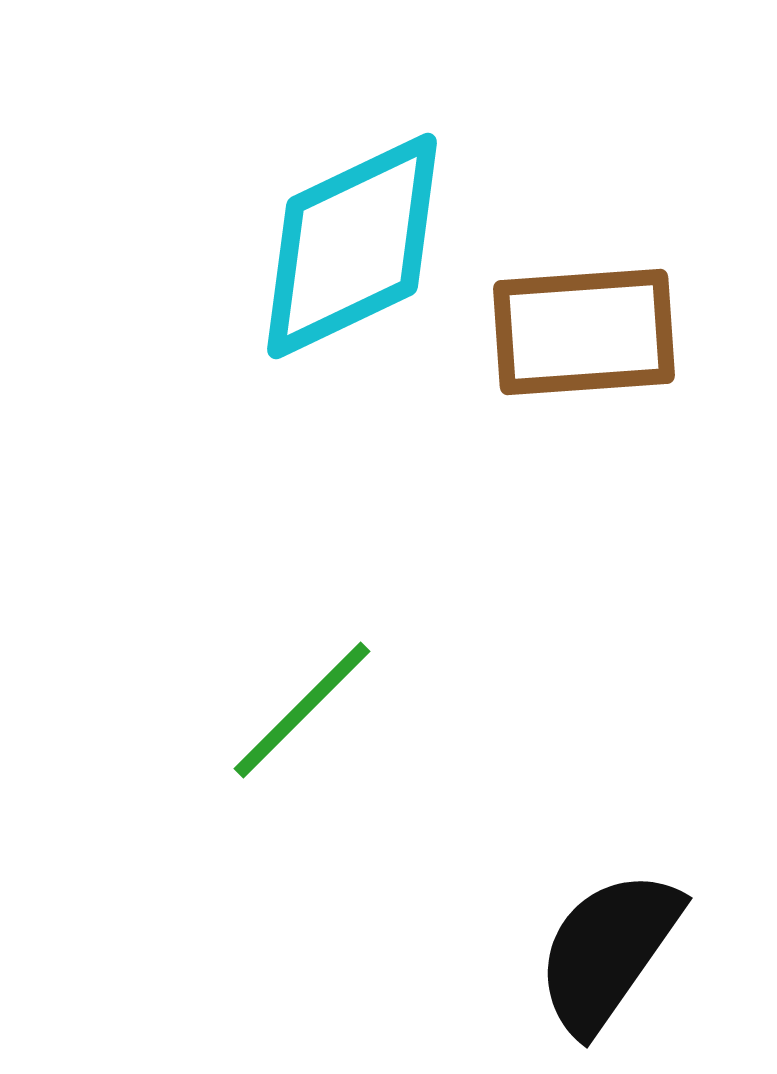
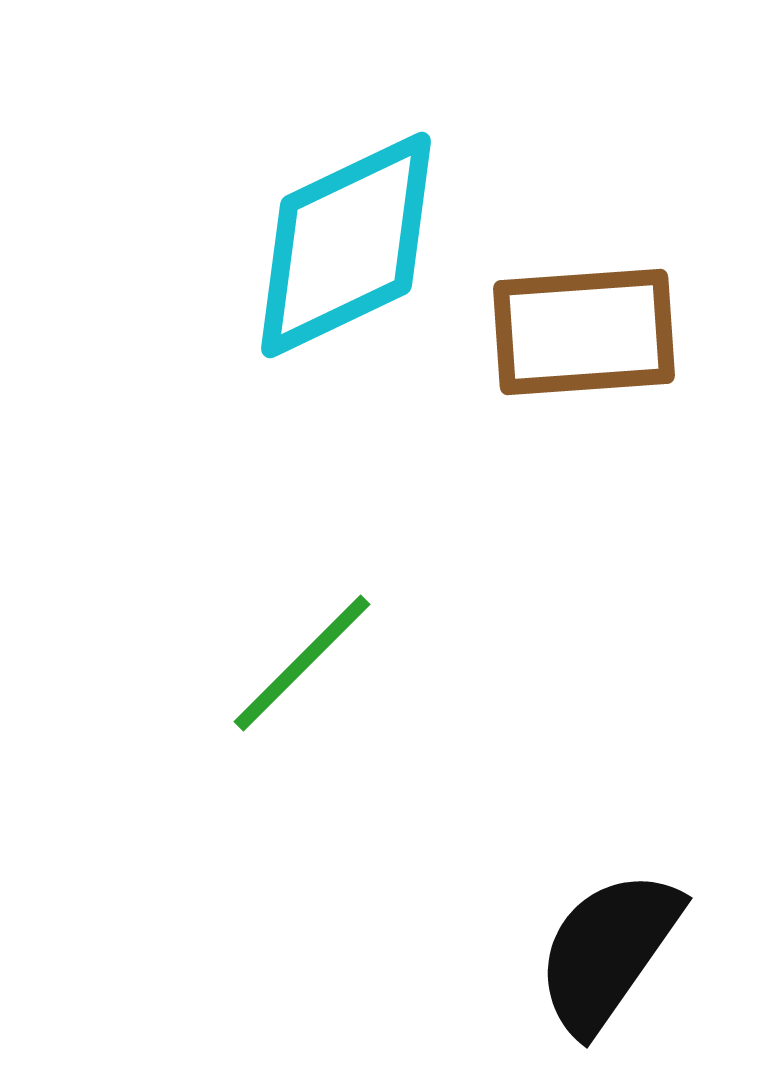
cyan diamond: moved 6 px left, 1 px up
green line: moved 47 px up
